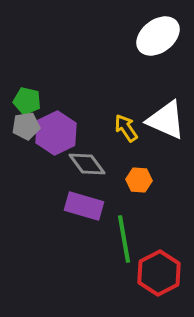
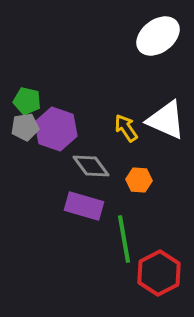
gray pentagon: moved 1 px left, 1 px down
purple hexagon: moved 4 px up; rotated 15 degrees counterclockwise
gray diamond: moved 4 px right, 2 px down
